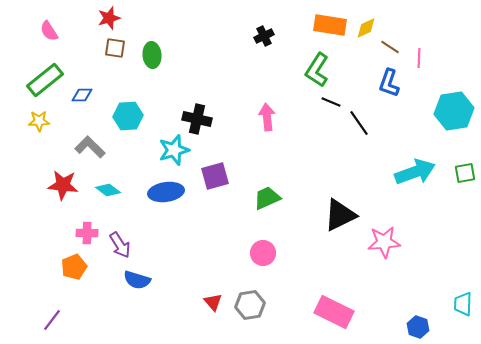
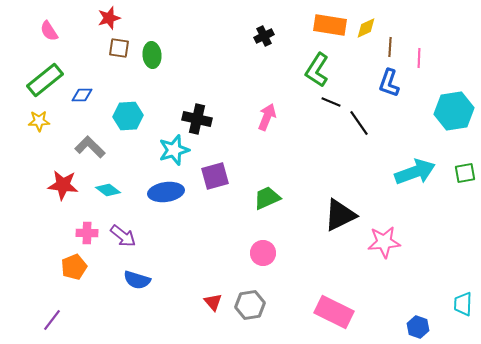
brown line at (390, 47): rotated 60 degrees clockwise
brown square at (115, 48): moved 4 px right
pink arrow at (267, 117): rotated 28 degrees clockwise
purple arrow at (120, 245): moved 3 px right, 9 px up; rotated 20 degrees counterclockwise
